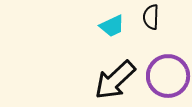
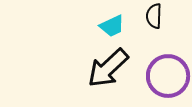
black semicircle: moved 3 px right, 1 px up
black arrow: moved 7 px left, 12 px up
